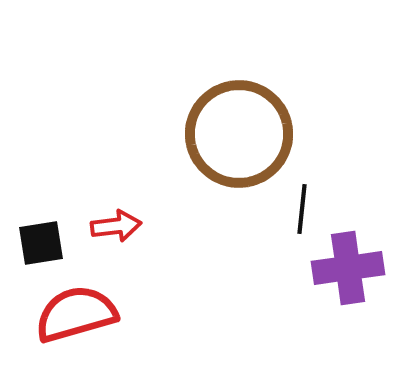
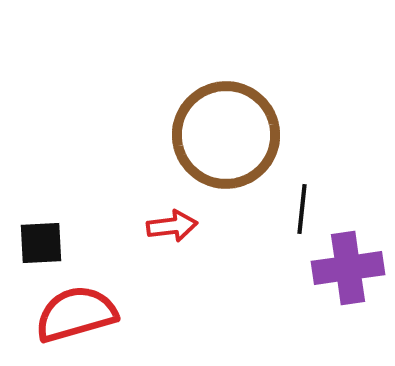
brown circle: moved 13 px left, 1 px down
red arrow: moved 56 px right
black square: rotated 6 degrees clockwise
